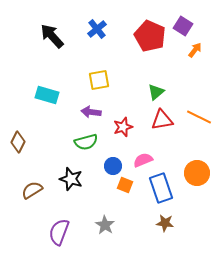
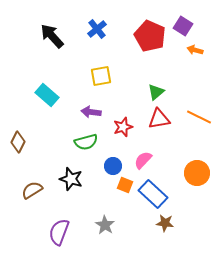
orange arrow: rotated 112 degrees counterclockwise
yellow square: moved 2 px right, 4 px up
cyan rectangle: rotated 25 degrees clockwise
red triangle: moved 3 px left, 1 px up
pink semicircle: rotated 24 degrees counterclockwise
blue rectangle: moved 8 px left, 6 px down; rotated 28 degrees counterclockwise
